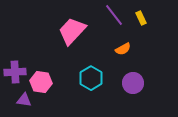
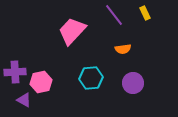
yellow rectangle: moved 4 px right, 5 px up
orange semicircle: rotated 21 degrees clockwise
cyan hexagon: rotated 25 degrees clockwise
pink hexagon: rotated 20 degrees counterclockwise
purple triangle: rotated 21 degrees clockwise
